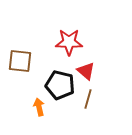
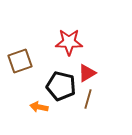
brown square: rotated 25 degrees counterclockwise
red triangle: moved 1 px right, 2 px down; rotated 48 degrees clockwise
black pentagon: moved 1 px right, 1 px down
orange arrow: rotated 66 degrees counterclockwise
